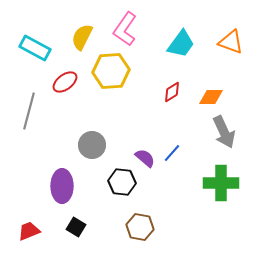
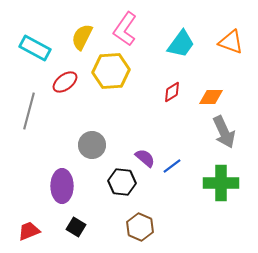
blue line: moved 13 px down; rotated 12 degrees clockwise
brown hexagon: rotated 12 degrees clockwise
